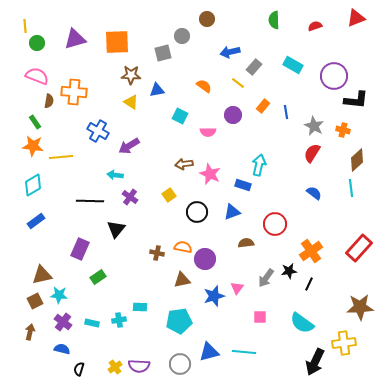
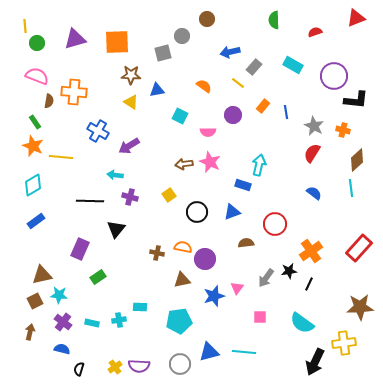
red semicircle at (315, 26): moved 6 px down
orange star at (33, 146): rotated 15 degrees clockwise
yellow line at (61, 157): rotated 10 degrees clockwise
pink star at (210, 174): moved 12 px up
purple cross at (130, 197): rotated 21 degrees counterclockwise
